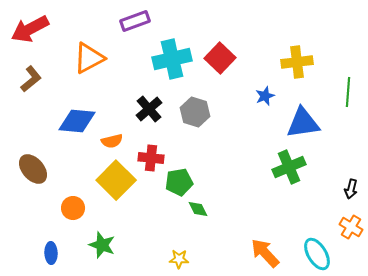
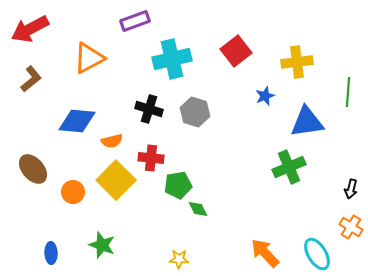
red square: moved 16 px right, 7 px up; rotated 8 degrees clockwise
black cross: rotated 32 degrees counterclockwise
blue triangle: moved 4 px right, 1 px up
green pentagon: moved 1 px left, 3 px down
orange circle: moved 16 px up
